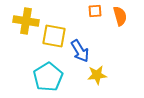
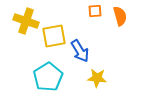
yellow cross: rotated 10 degrees clockwise
yellow square: rotated 20 degrees counterclockwise
yellow star: moved 3 px down; rotated 12 degrees clockwise
